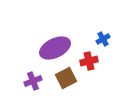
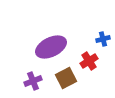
blue cross: rotated 16 degrees clockwise
purple ellipse: moved 4 px left, 1 px up
red cross: rotated 18 degrees counterclockwise
